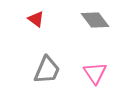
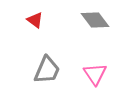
red triangle: moved 1 px left, 1 px down
pink triangle: moved 1 px down
